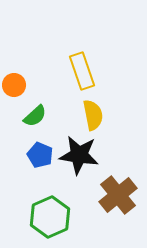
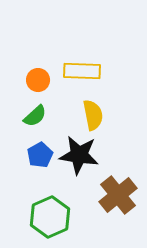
yellow rectangle: rotated 69 degrees counterclockwise
orange circle: moved 24 px right, 5 px up
blue pentagon: rotated 20 degrees clockwise
